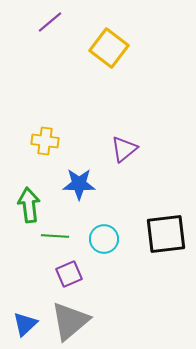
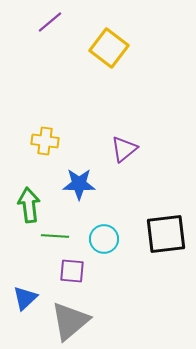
purple square: moved 3 px right, 3 px up; rotated 28 degrees clockwise
blue triangle: moved 26 px up
